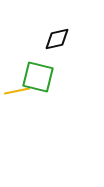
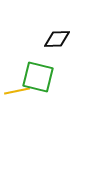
black diamond: rotated 12 degrees clockwise
